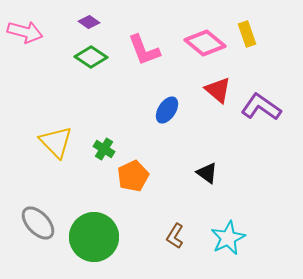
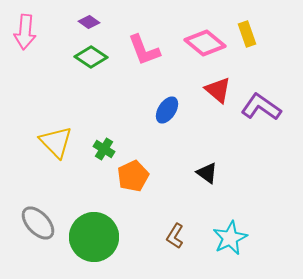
pink arrow: rotated 80 degrees clockwise
cyan star: moved 2 px right
